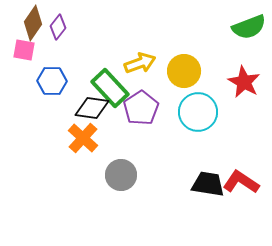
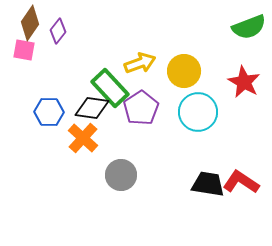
brown diamond: moved 3 px left
purple diamond: moved 4 px down
blue hexagon: moved 3 px left, 31 px down
